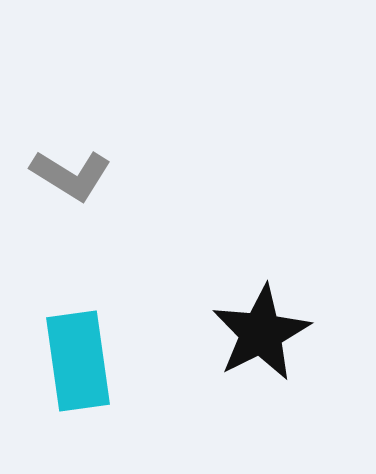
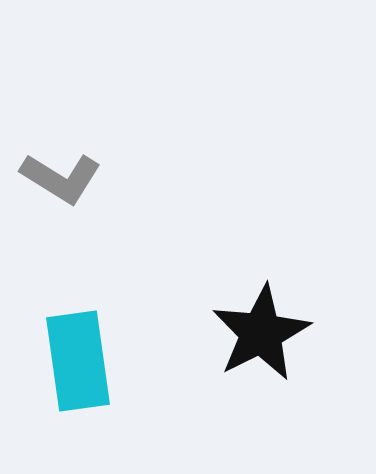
gray L-shape: moved 10 px left, 3 px down
